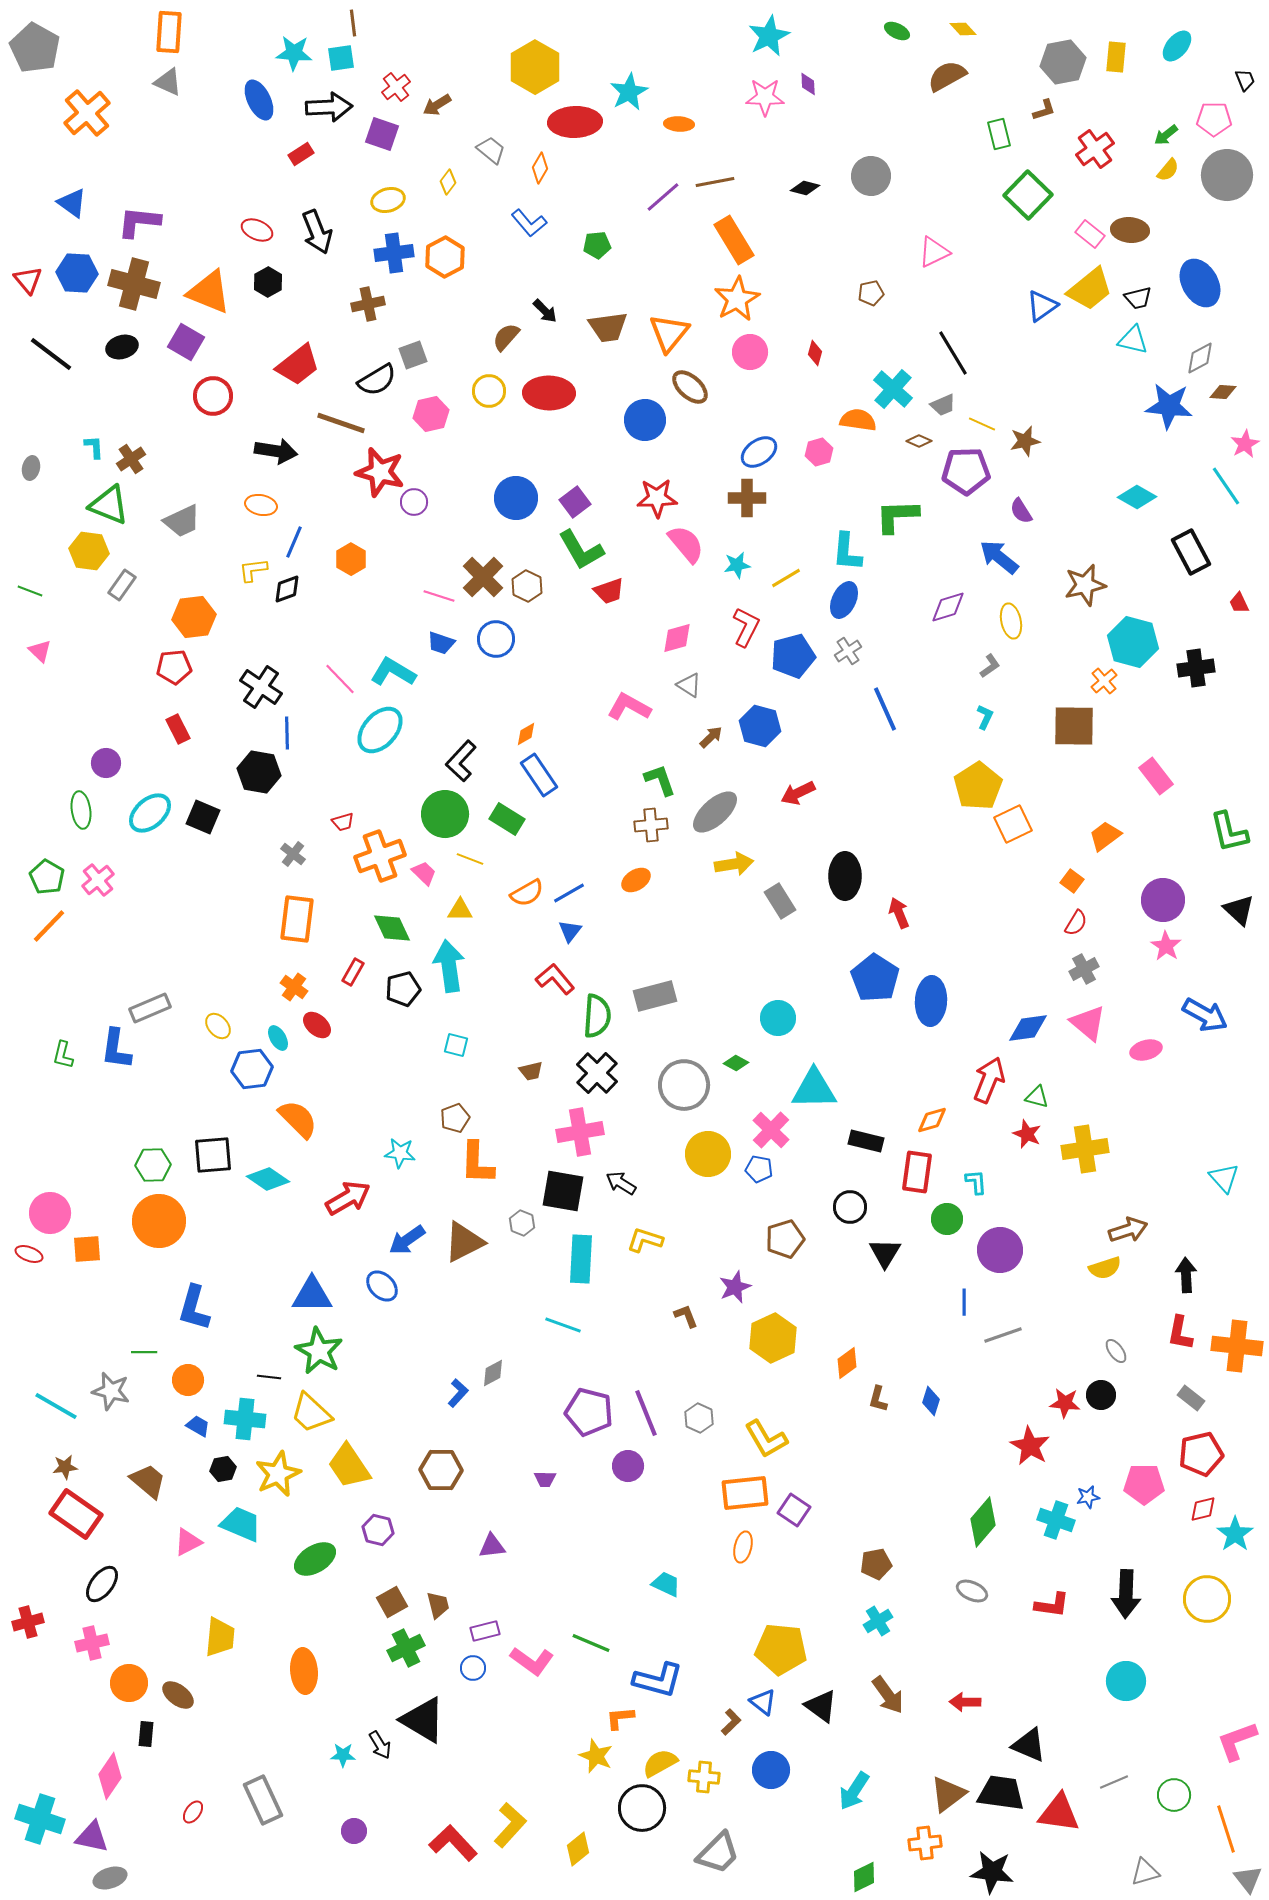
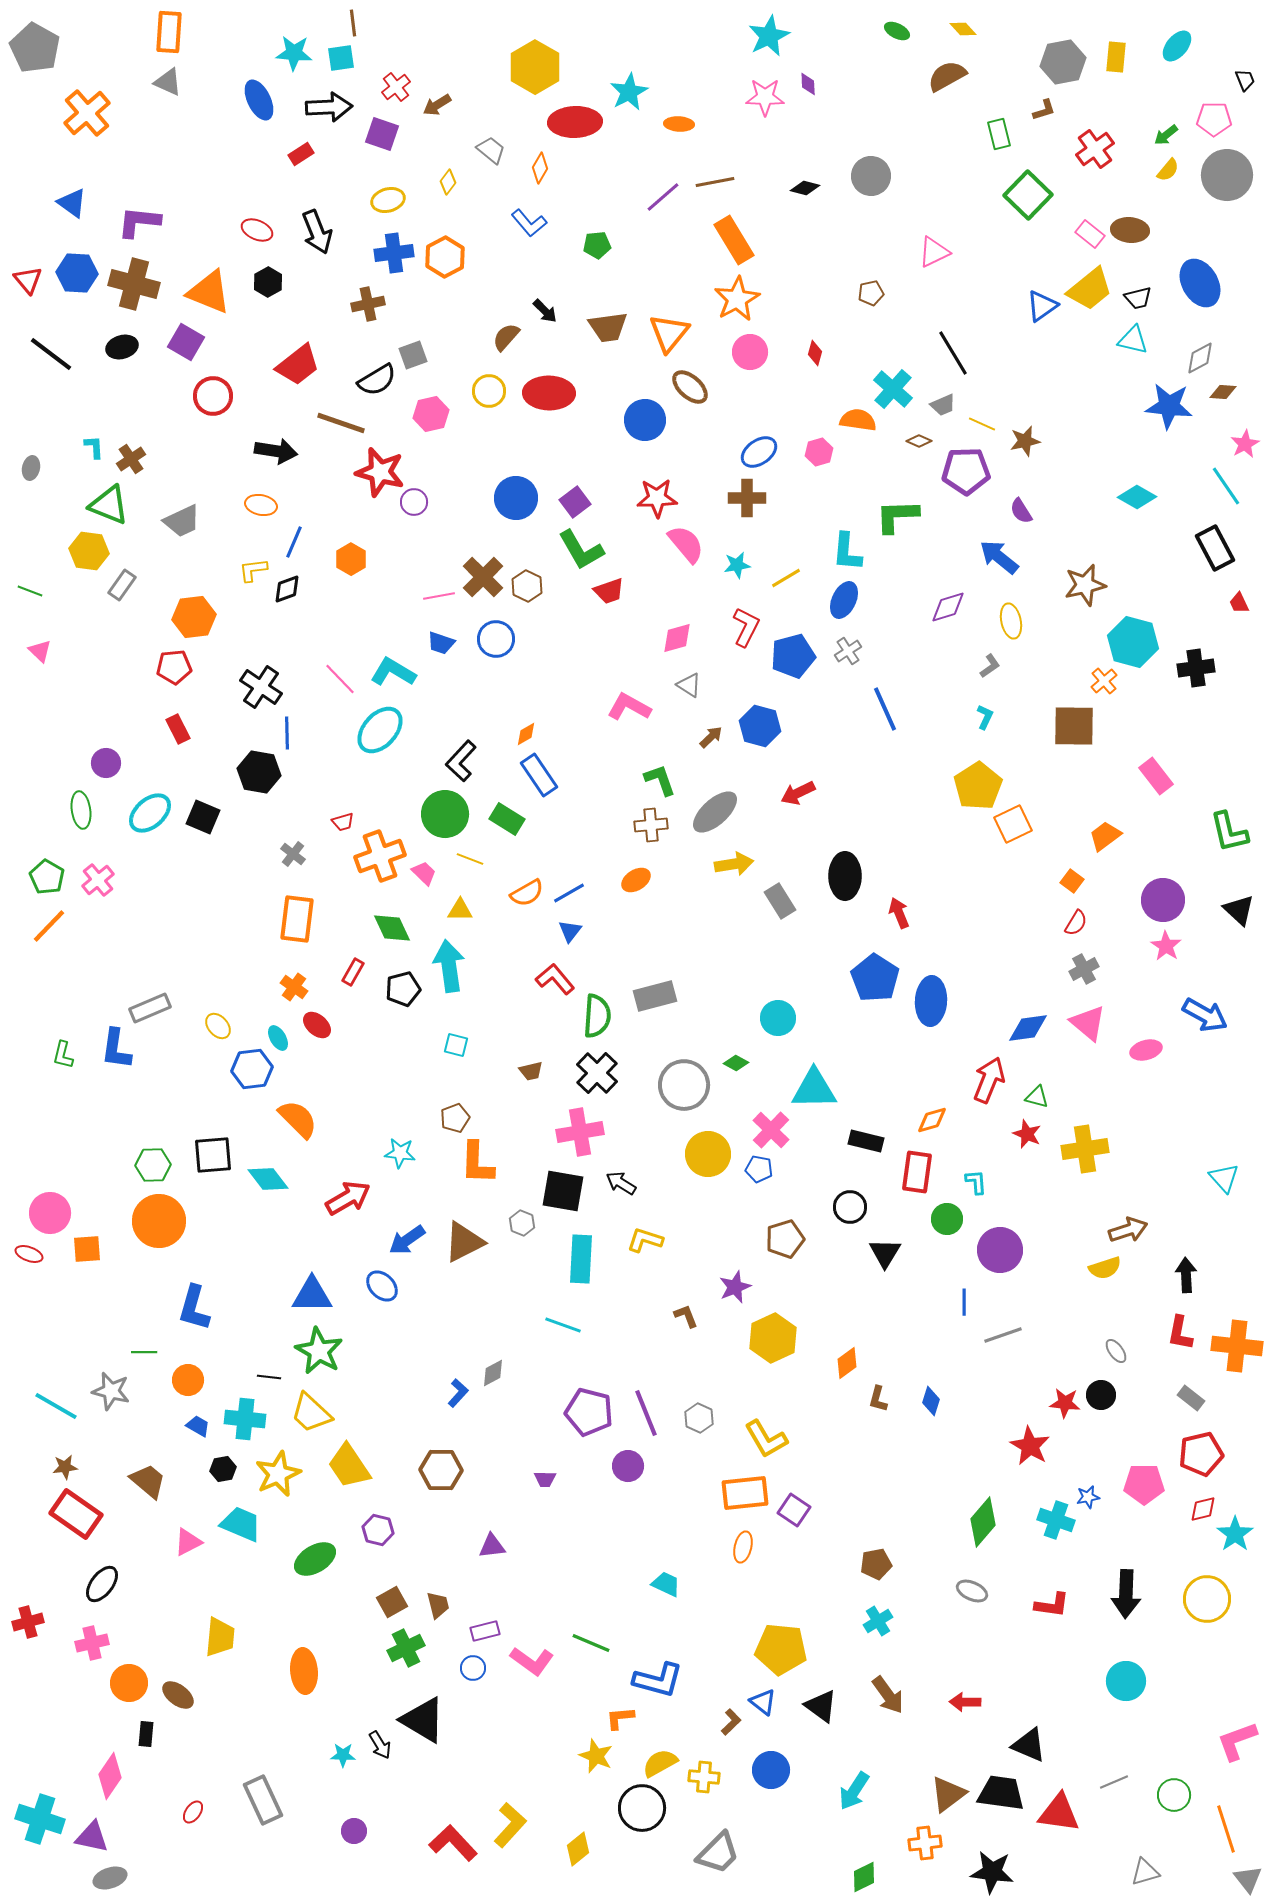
black rectangle at (1191, 552): moved 24 px right, 4 px up
pink line at (439, 596): rotated 28 degrees counterclockwise
cyan diamond at (268, 1179): rotated 18 degrees clockwise
